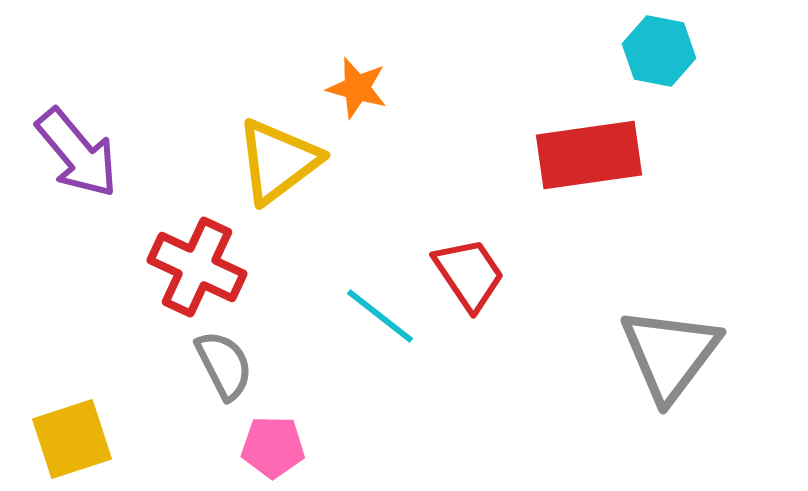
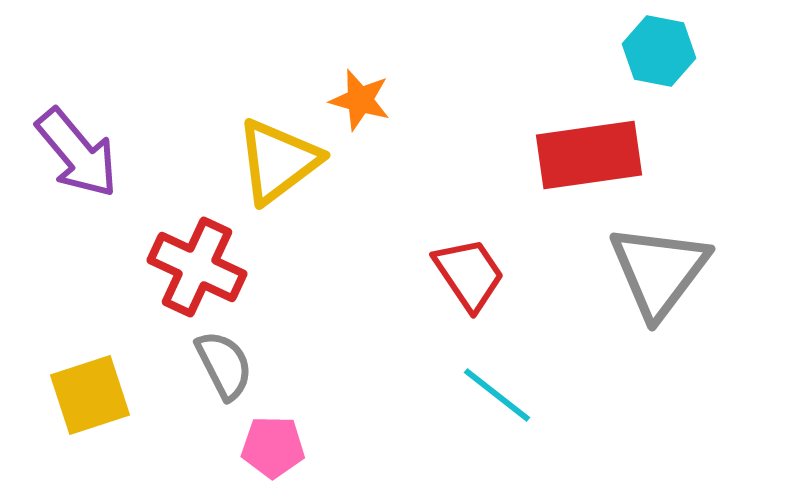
orange star: moved 3 px right, 12 px down
cyan line: moved 117 px right, 79 px down
gray triangle: moved 11 px left, 83 px up
yellow square: moved 18 px right, 44 px up
